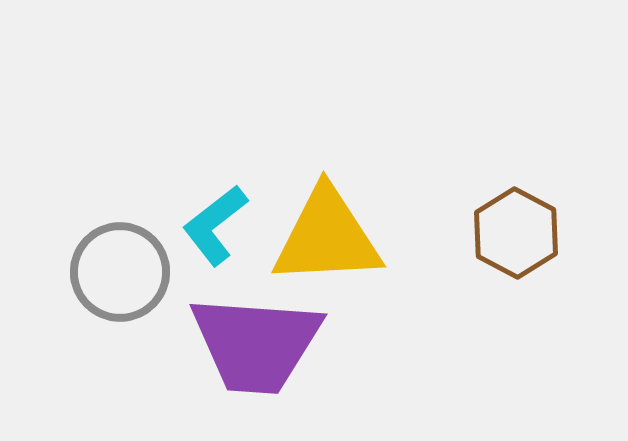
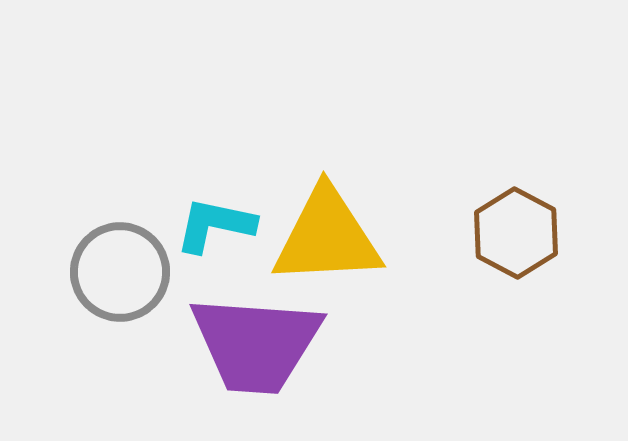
cyan L-shape: rotated 50 degrees clockwise
